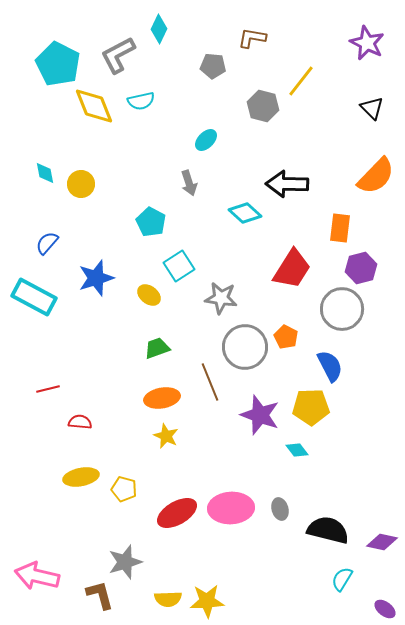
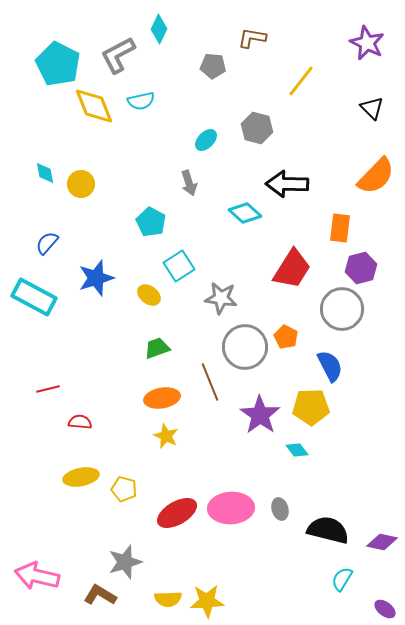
gray hexagon at (263, 106): moved 6 px left, 22 px down
purple star at (260, 415): rotated 15 degrees clockwise
brown L-shape at (100, 595): rotated 44 degrees counterclockwise
